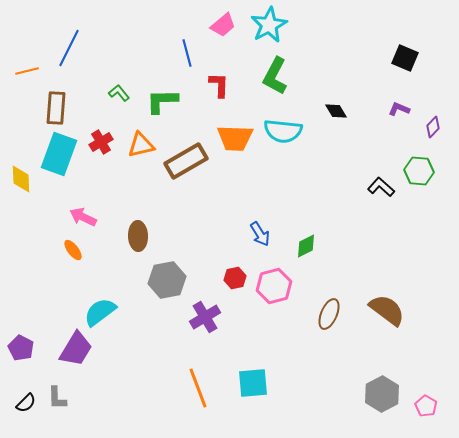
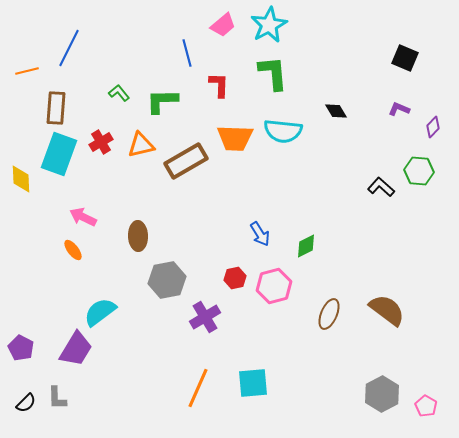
green L-shape at (275, 76): moved 2 px left, 3 px up; rotated 147 degrees clockwise
orange line at (198, 388): rotated 45 degrees clockwise
